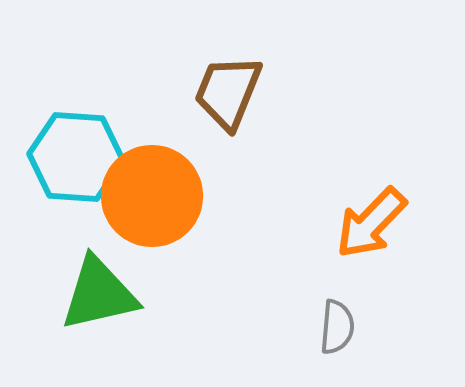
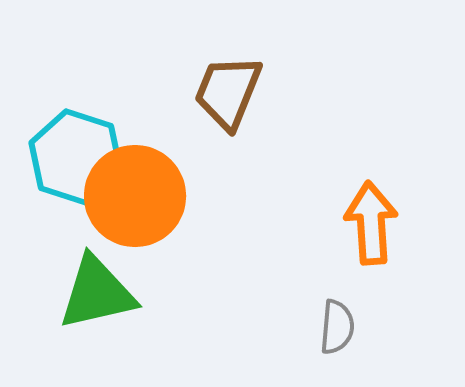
cyan hexagon: rotated 14 degrees clockwise
orange circle: moved 17 px left
orange arrow: rotated 132 degrees clockwise
green triangle: moved 2 px left, 1 px up
